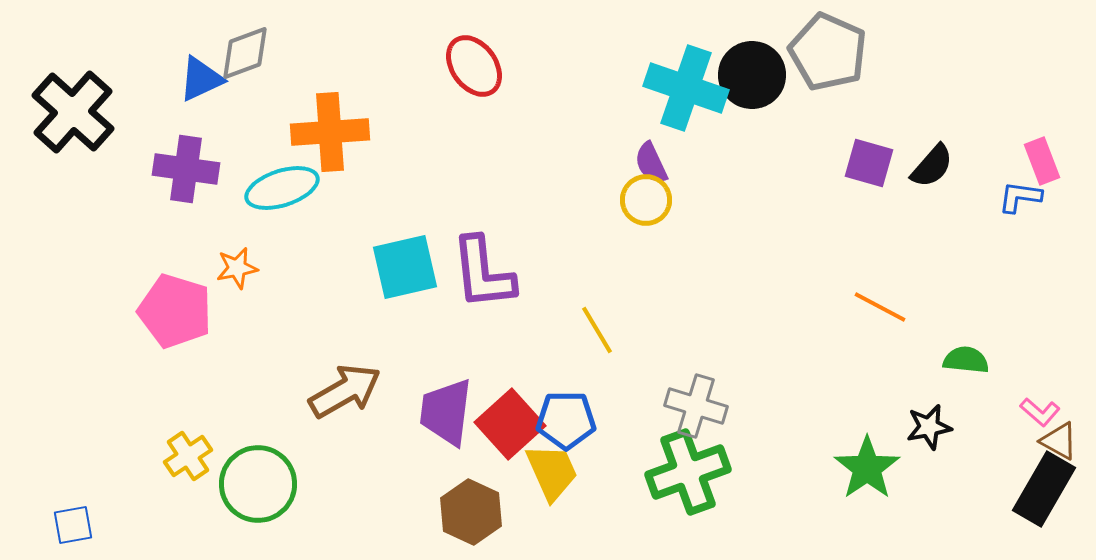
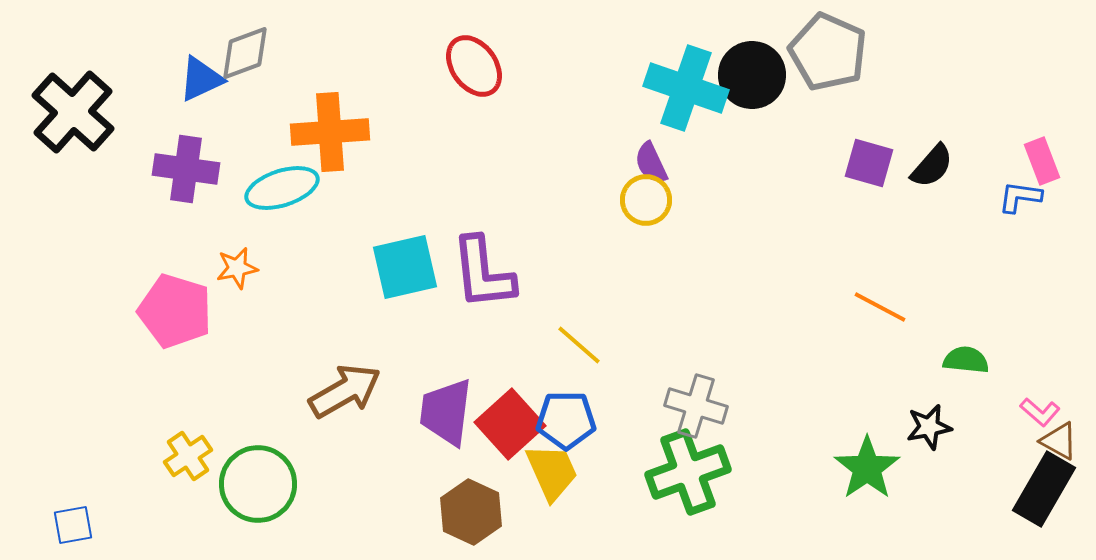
yellow line: moved 18 px left, 15 px down; rotated 18 degrees counterclockwise
